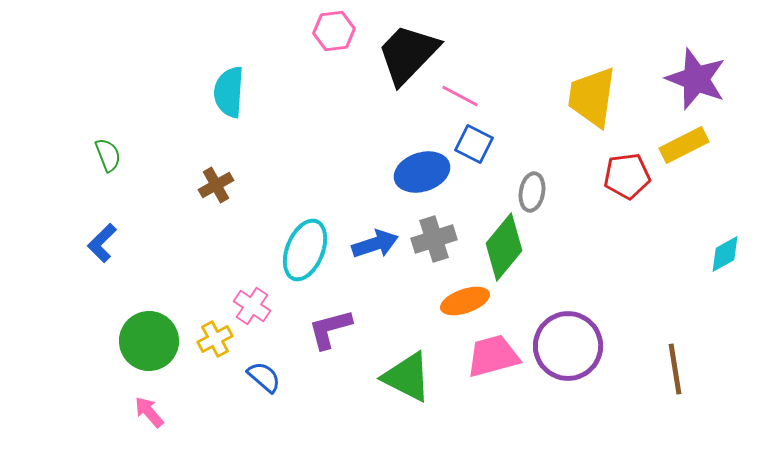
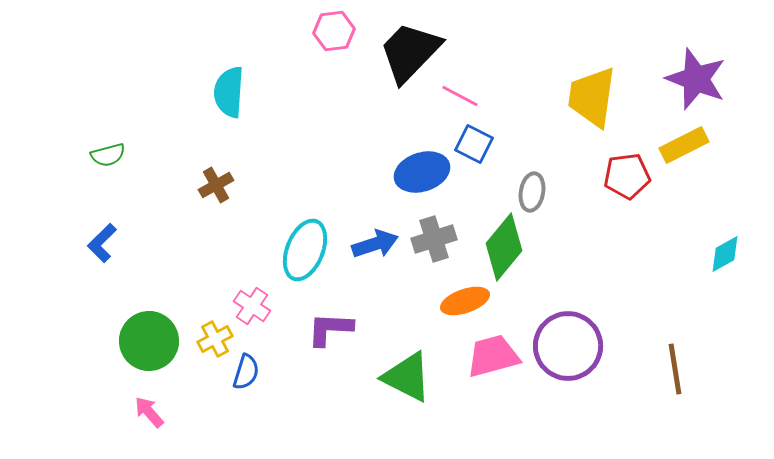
black trapezoid: moved 2 px right, 2 px up
green semicircle: rotated 96 degrees clockwise
purple L-shape: rotated 18 degrees clockwise
blue semicircle: moved 18 px left, 5 px up; rotated 66 degrees clockwise
